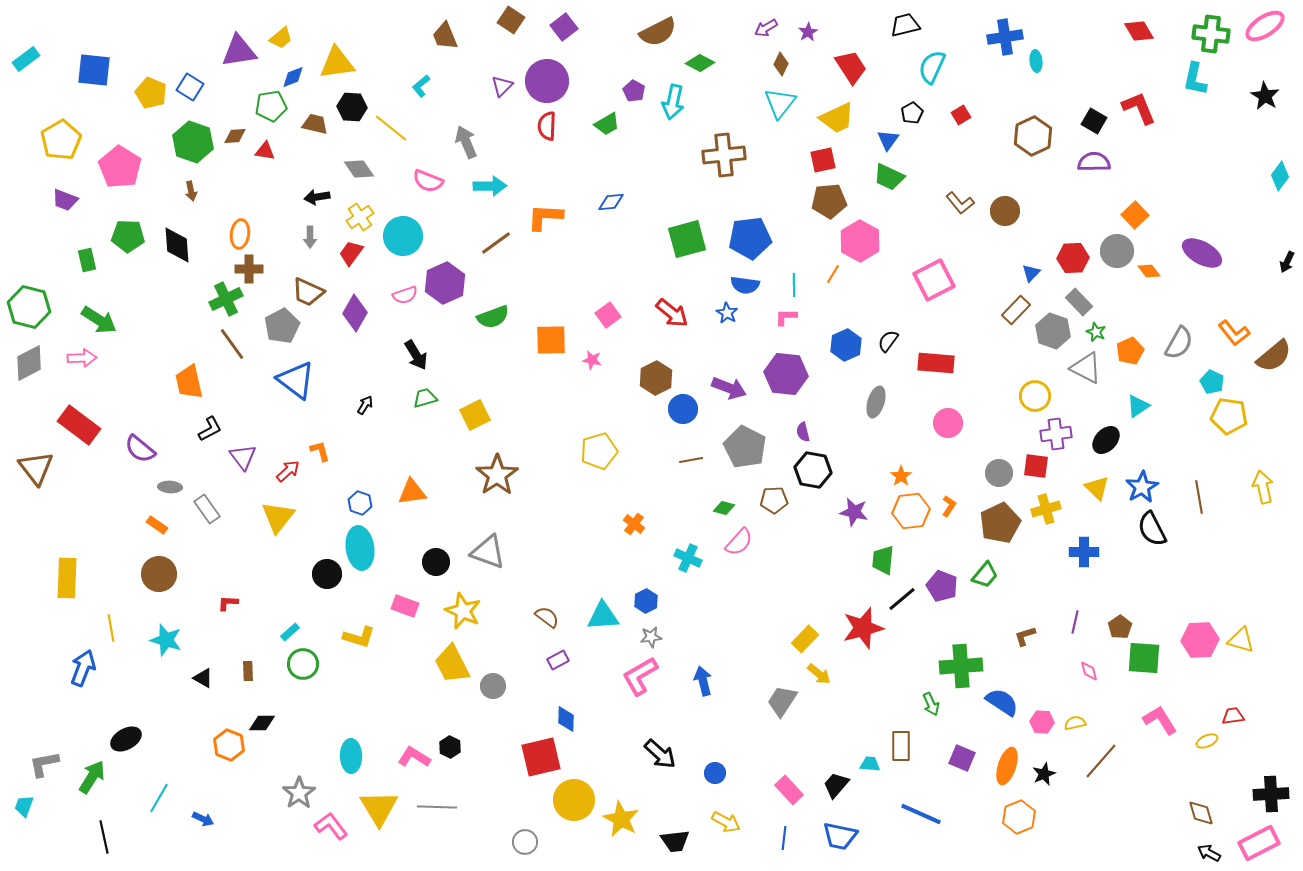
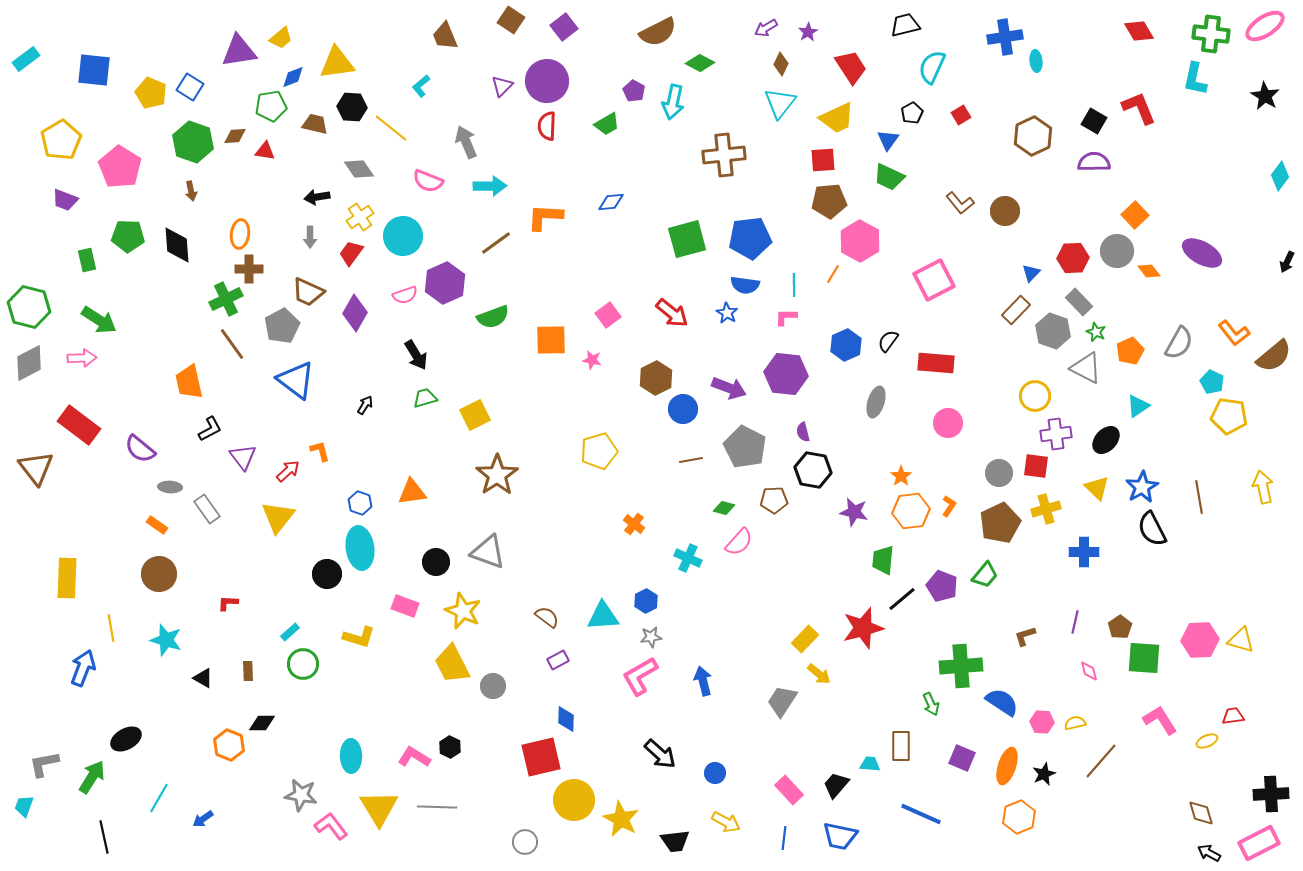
red square at (823, 160): rotated 8 degrees clockwise
gray star at (299, 793): moved 2 px right, 2 px down; rotated 28 degrees counterclockwise
blue arrow at (203, 819): rotated 120 degrees clockwise
